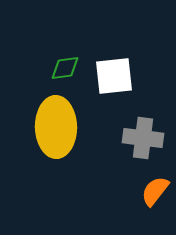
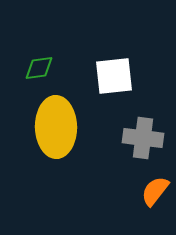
green diamond: moved 26 px left
